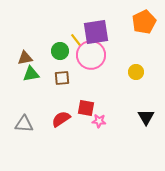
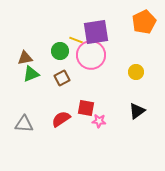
yellow line: rotated 32 degrees counterclockwise
green triangle: rotated 12 degrees counterclockwise
brown square: rotated 21 degrees counterclockwise
black triangle: moved 9 px left, 6 px up; rotated 24 degrees clockwise
